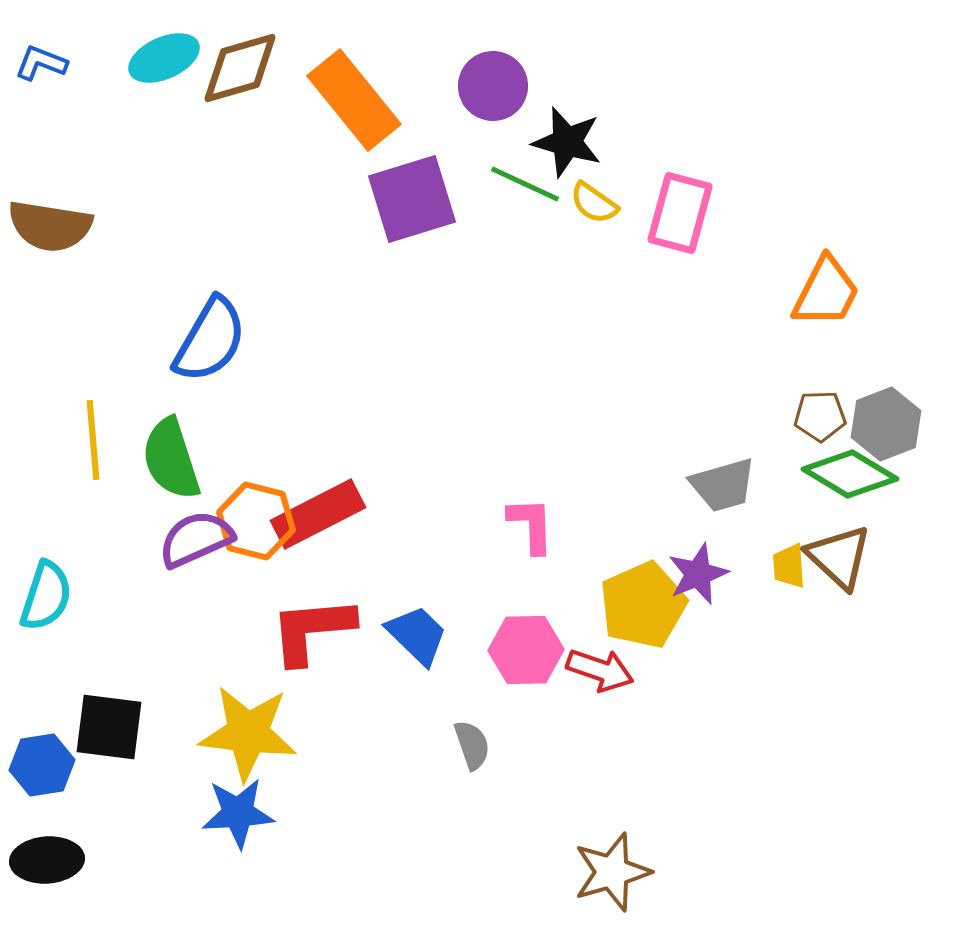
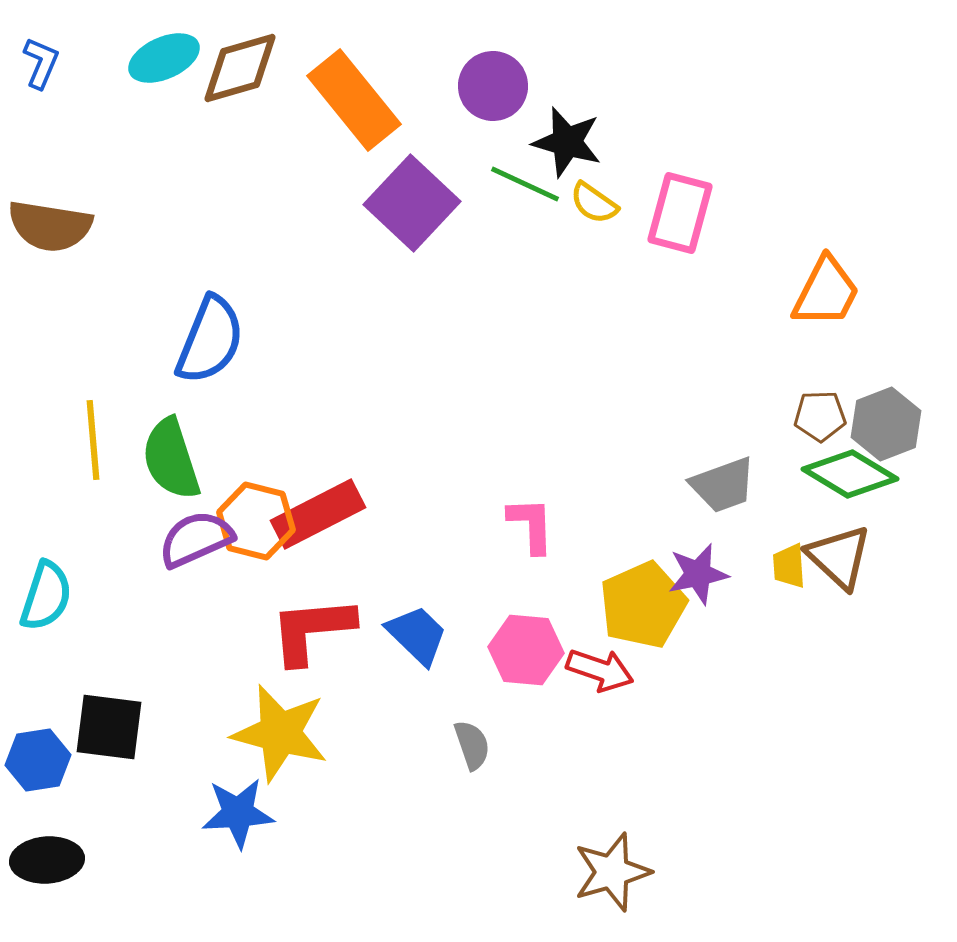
blue L-shape: rotated 92 degrees clockwise
purple square: moved 4 px down; rotated 30 degrees counterclockwise
blue semicircle: rotated 8 degrees counterclockwise
gray trapezoid: rotated 4 degrees counterclockwise
purple star: rotated 10 degrees clockwise
pink hexagon: rotated 6 degrees clockwise
yellow star: moved 32 px right; rotated 8 degrees clockwise
blue hexagon: moved 4 px left, 5 px up
